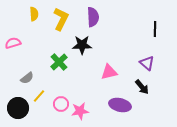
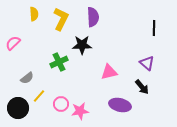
black line: moved 1 px left, 1 px up
pink semicircle: rotated 28 degrees counterclockwise
green cross: rotated 18 degrees clockwise
